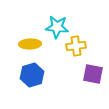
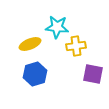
yellow ellipse: rotated 20 degrees counterclockwise
blue hexagon: moved 3 px right, 1 px up
